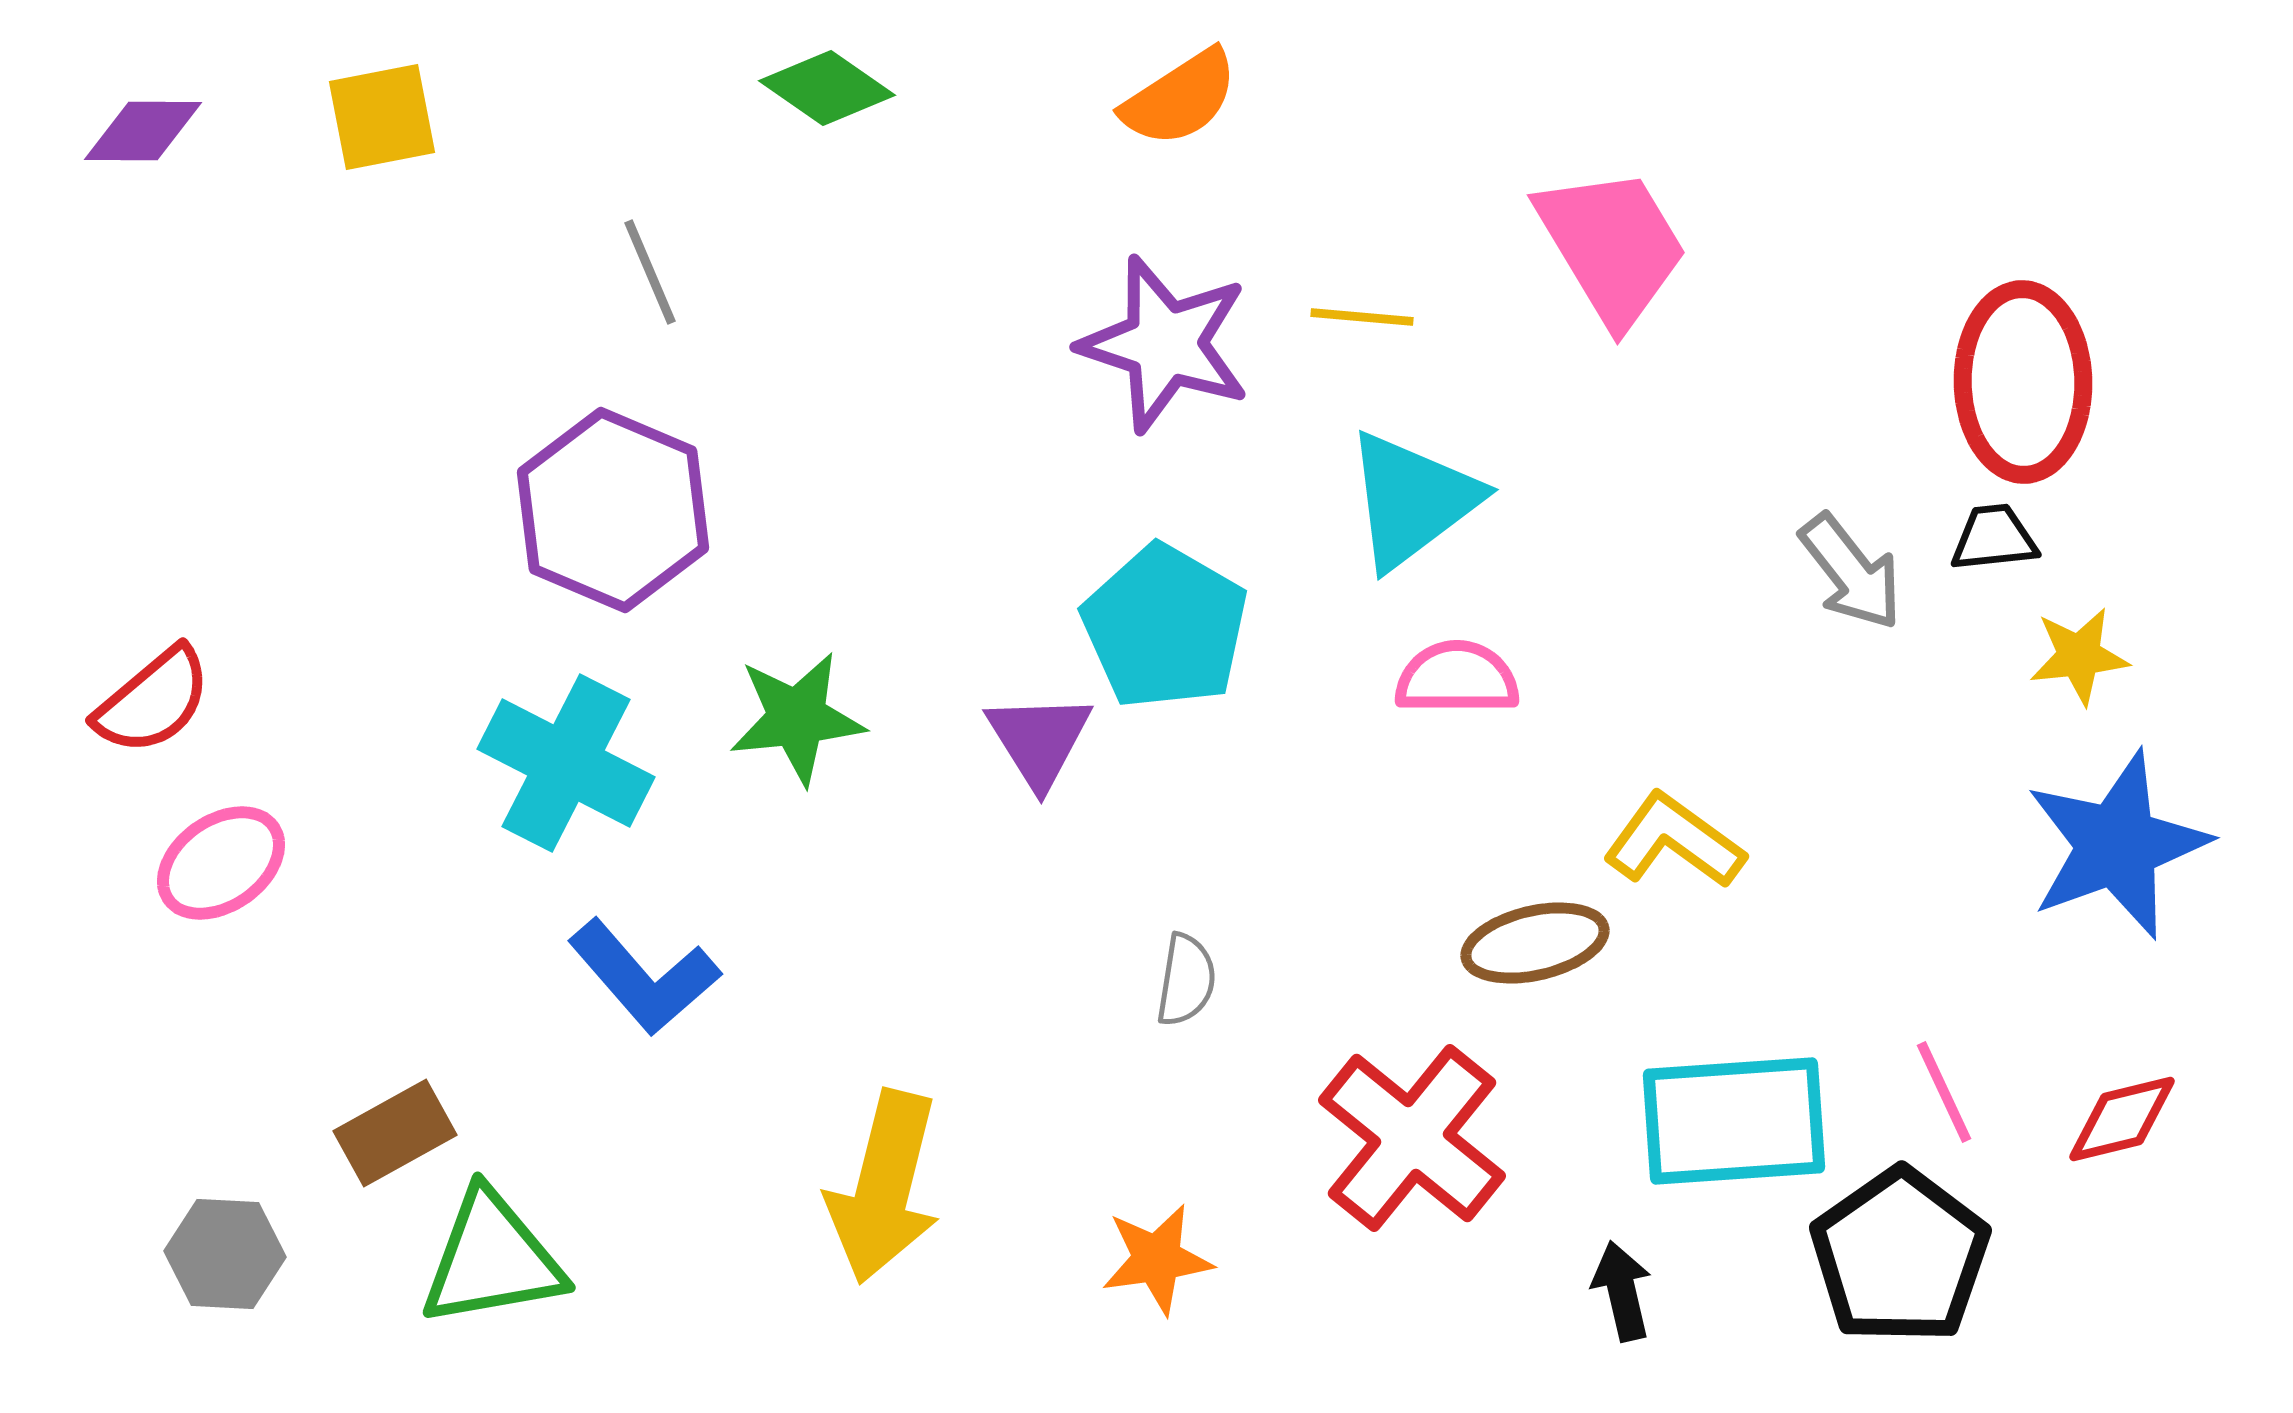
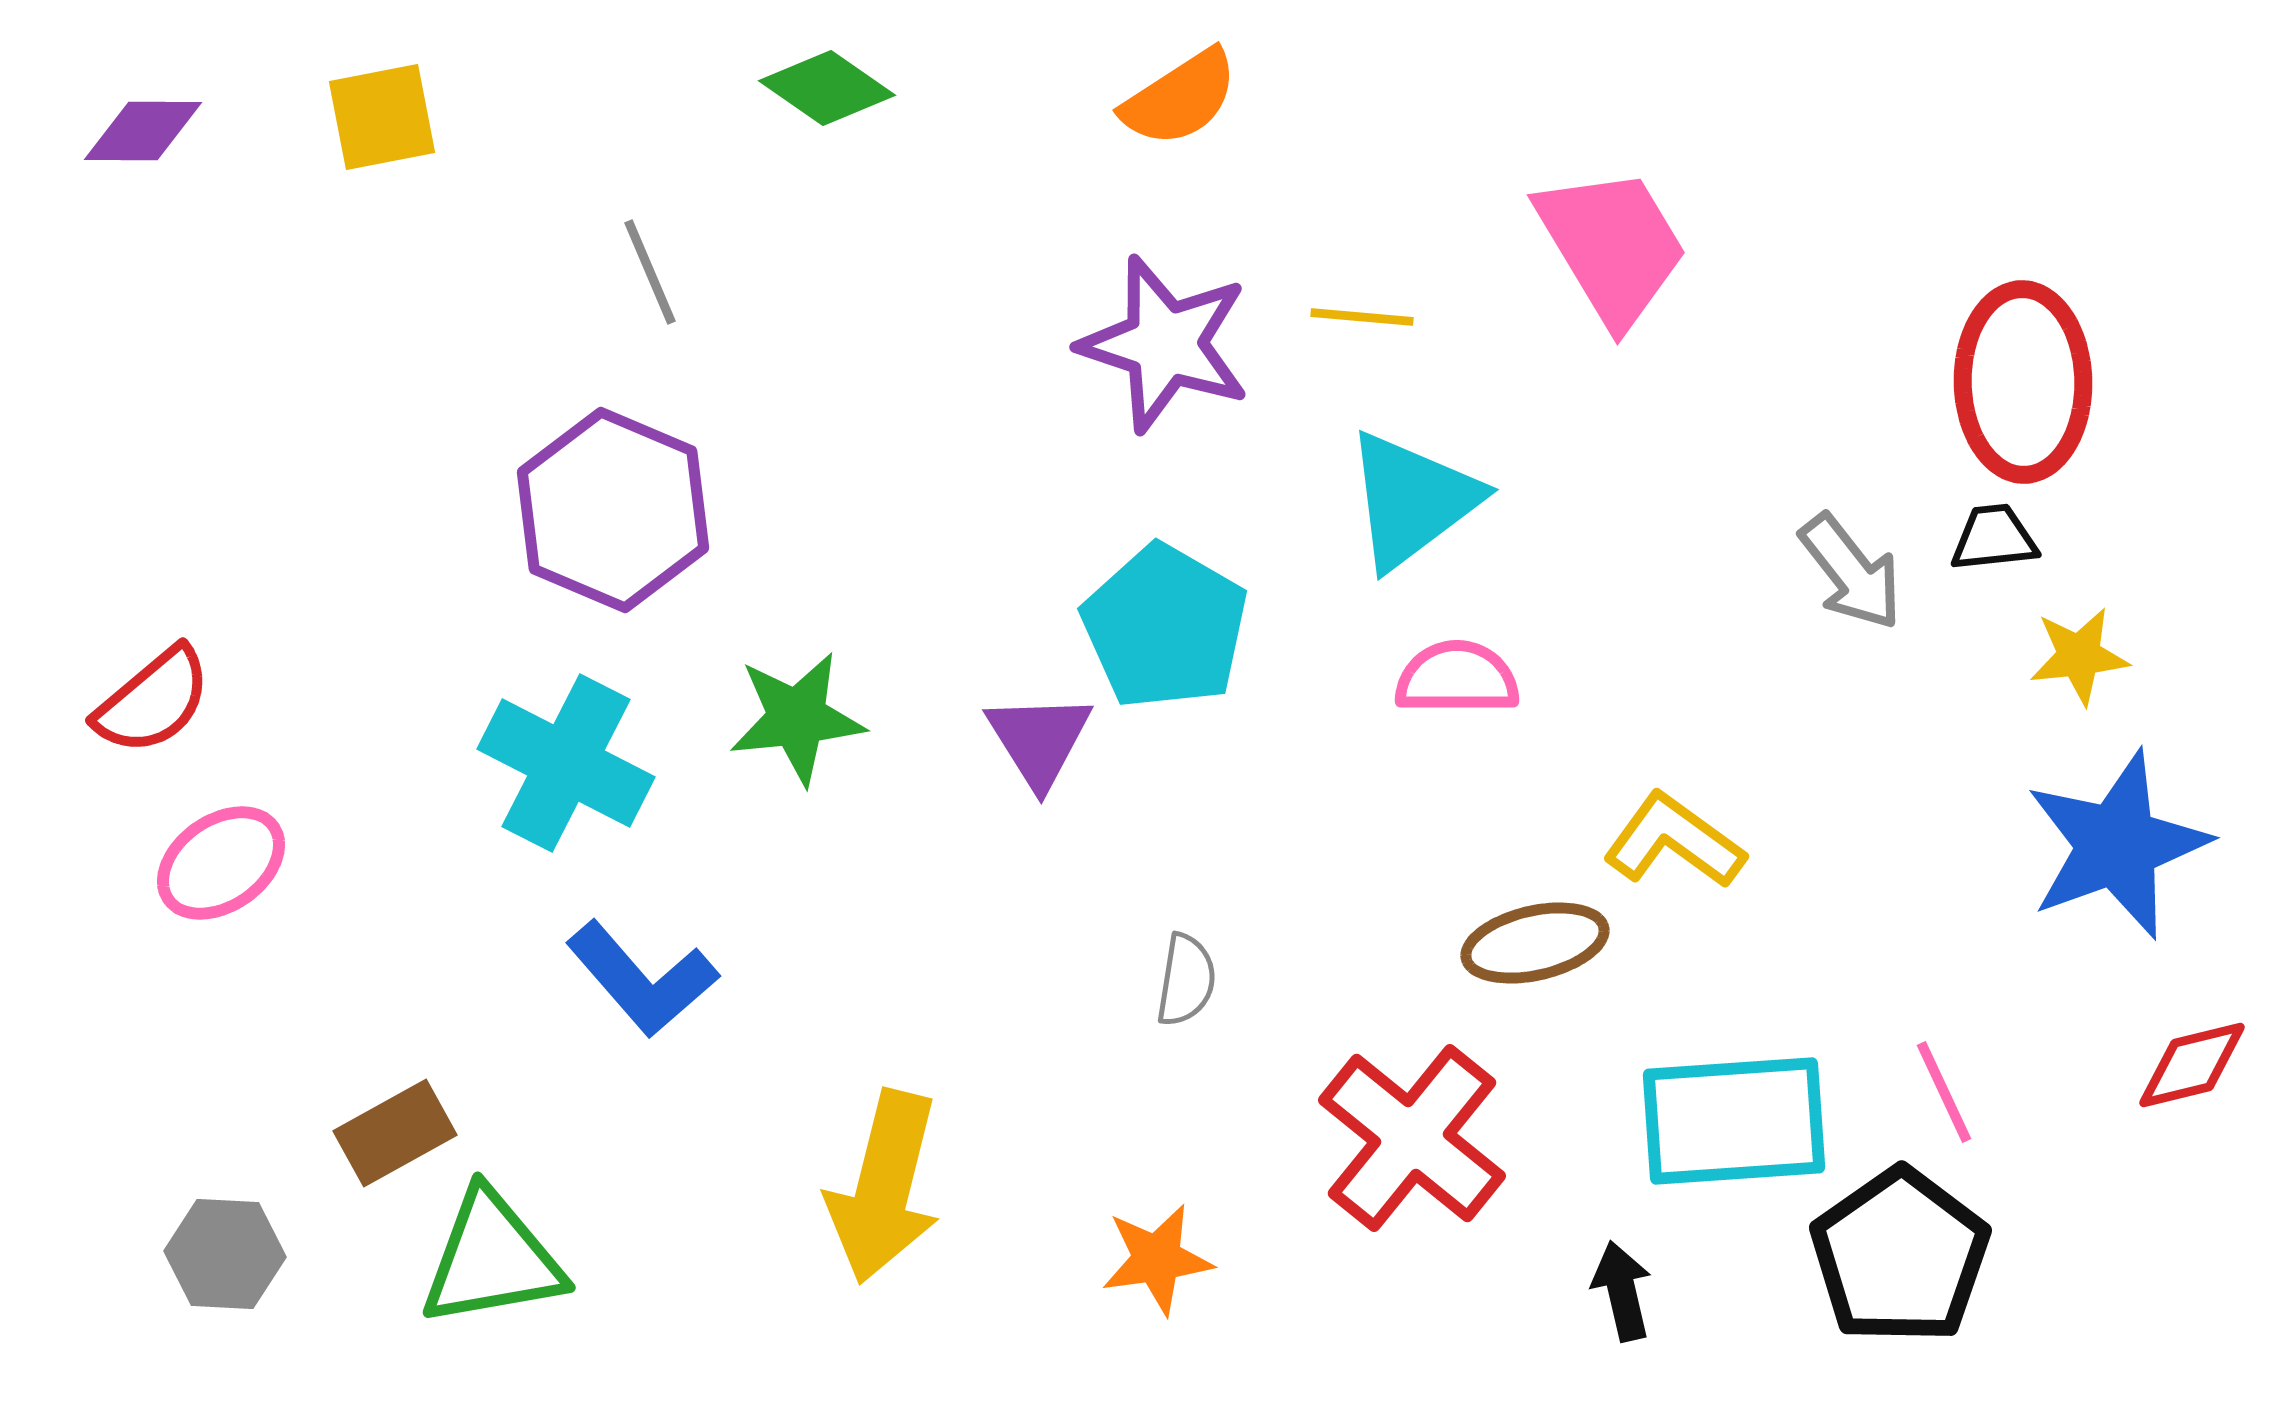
blue L-shape: moved 2 px left, 2 px down
red diamond: moved 70 px right, 54 px up
